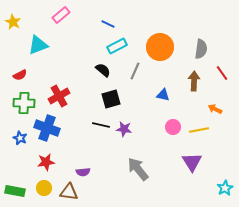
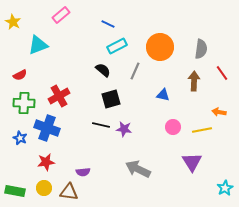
orange arrow: moved 4 px right, 3 px down; rotated 16 degrees counterclockwise
yellow line: moved 3 px right
gray arrow: rotated 25 degrees counterclockwise
